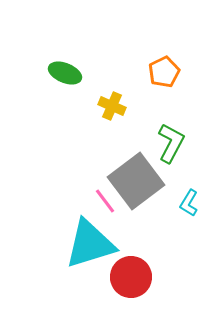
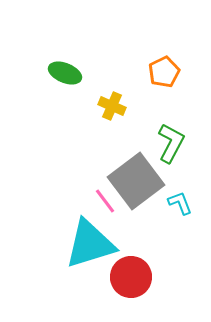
cyan L-shape: moved 9 px left; rotated 128 degrees clockwise
